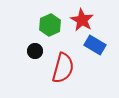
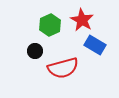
red semicircle: rotated 60 degrees clockwise
